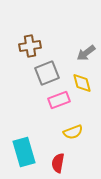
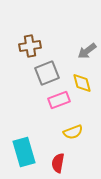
gray arrow: moved 1 px right, 2 px up
